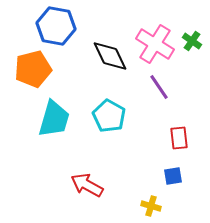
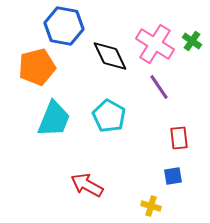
blue hexagon: moved 8 px right
orange pentagon: moved 4 px right, 2 px up
cyan trapezoid: rotated 6 degrees clockwise
